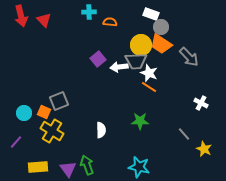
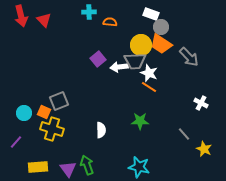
gray trapezoid: moved 1 px left
yellow cross: moved 2 px up; rotated 15 degrees counterclockwise
